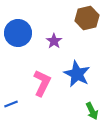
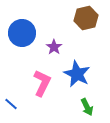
brown hexagon: moved 1 px left
blue circle: moved 4 px right
purple star: moved 6 px down
blue line: rotated 64 degrees clockwise
green arrow: moved 5 px left, 4 px up
